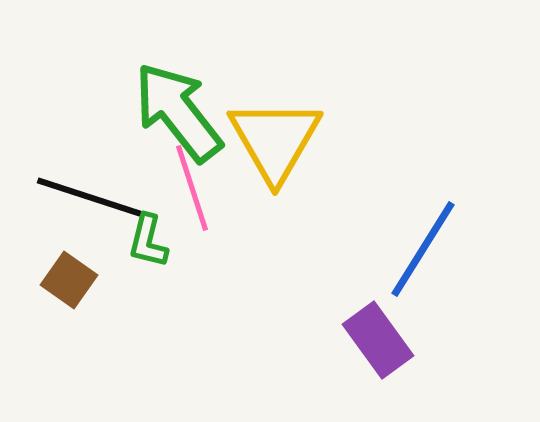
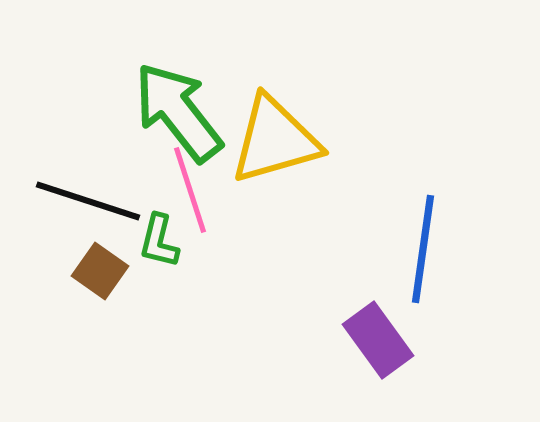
yellow triangle: rotated 44 degrees clockwise
pink line: moved 2 px left, 2 px down
black line: moved 1 px left, 4 px down
green L-shape: moved 11 px right
blue line: rotated 24 degrees counterclockwise
brown square: moved 31 px right, 9 px up
